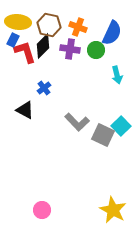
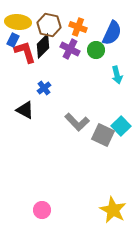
purple cross: rotated 18 degrees clockwise
